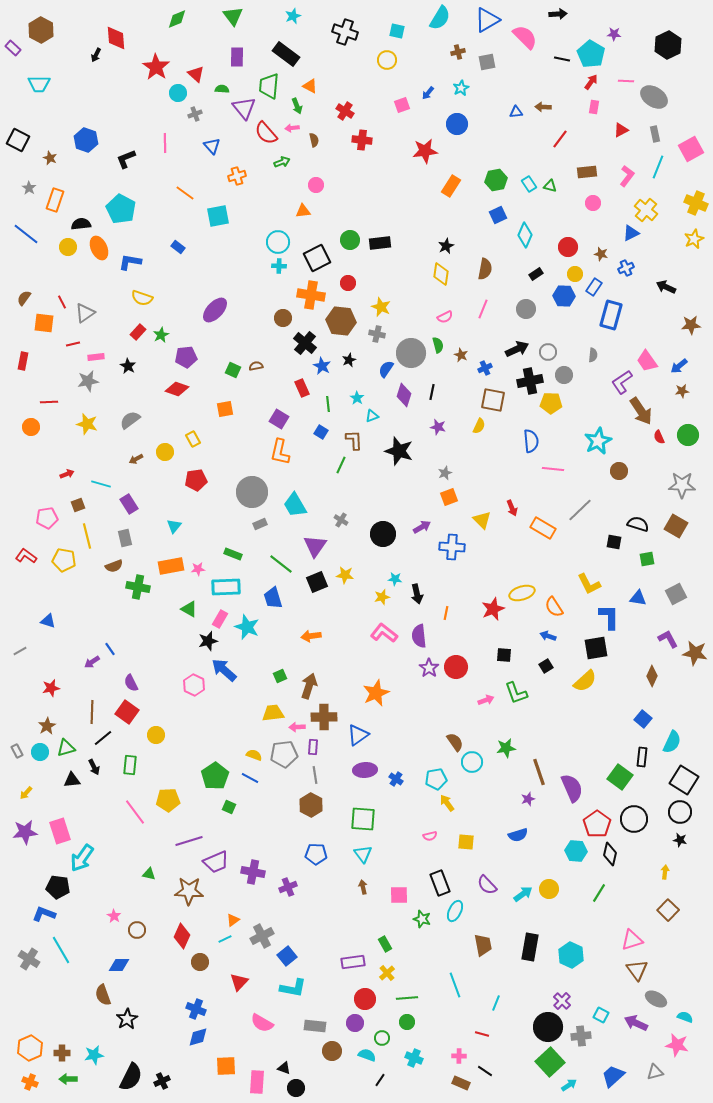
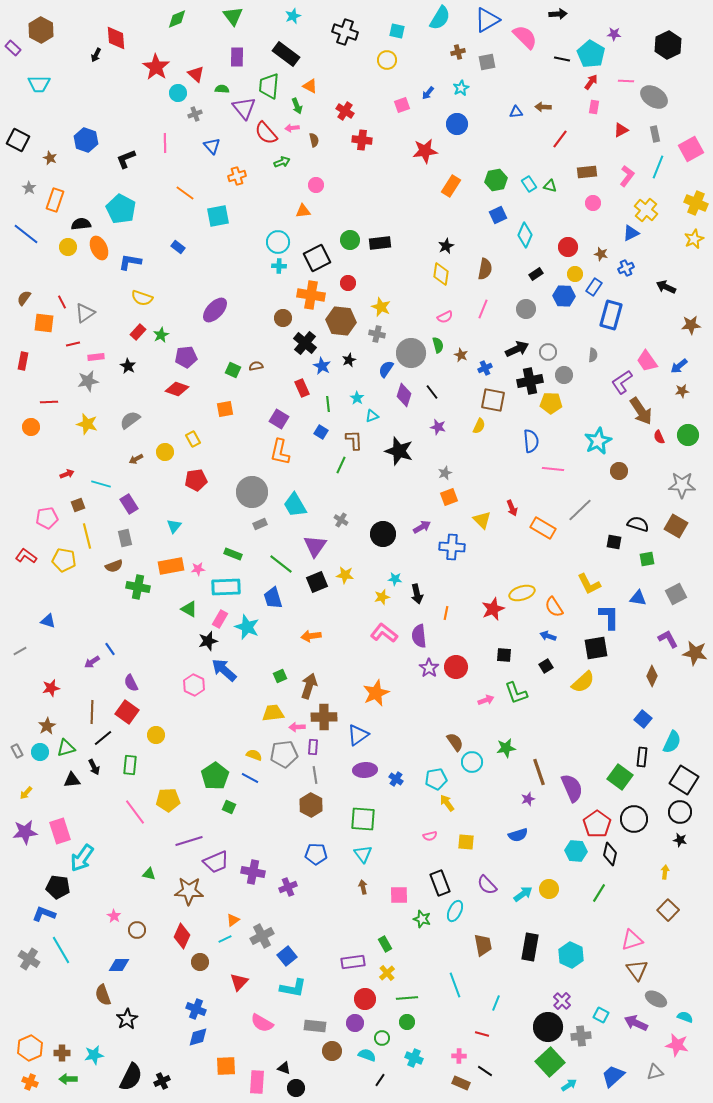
black line at (432, 392): rotated 49 degrees counterclockwise
yellow semicircle at (585, 681): moved 2 px left, 1 px down
